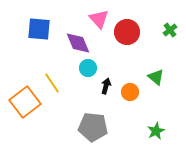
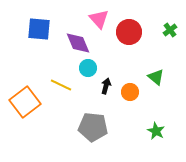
red circle: moved 2 px right
yellow line: moved 9 px right, 2 px down; rotated 30 degrees counterclockwise
green star: rotated 18 degrees counterclockwise
